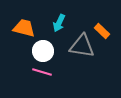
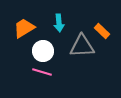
cyan arrow: rotated 30 degrees counterclockwise
orange trapezoid: rotated 45 degrees counterclockwise
gray triangle: rotated 12 degrees counterclockwise
